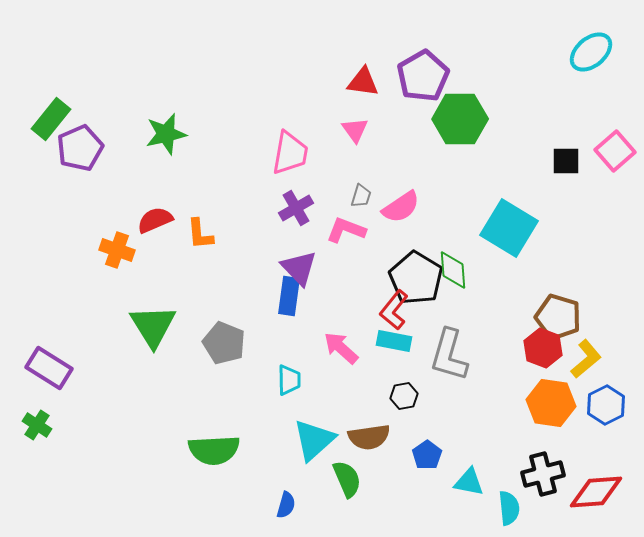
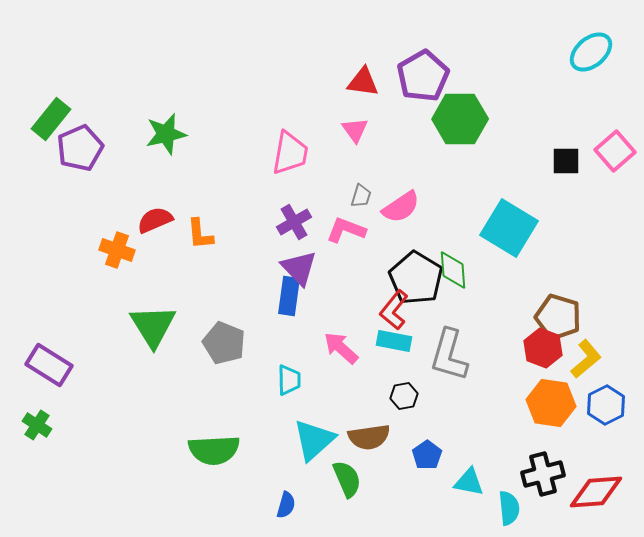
purple cross at (296, 208): moved 2 px left, 14 px down
purple rectangle at (49, 368): moved 3 px up
